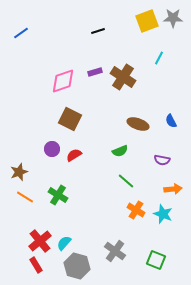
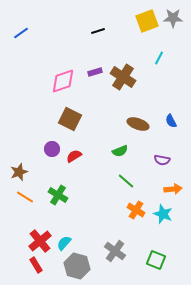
red semicircle: moved 1 px down
